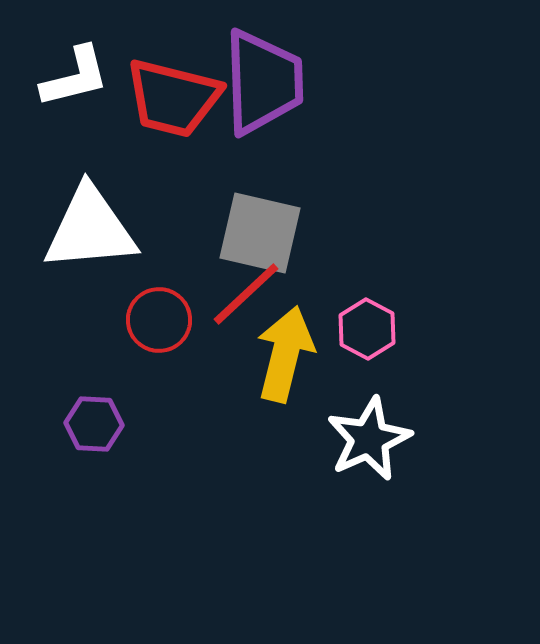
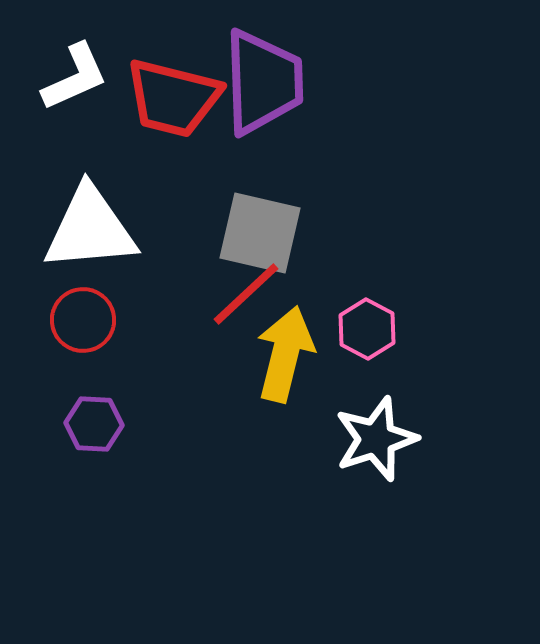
white L-shape: rotated 10 degrees counterclockwise
red circle: moved 76 px left
white star: moved 7 px right; rotated 6 degrees clockwise
